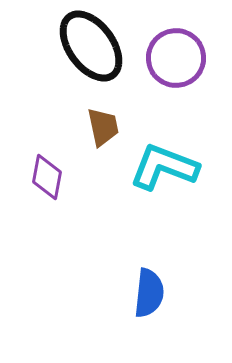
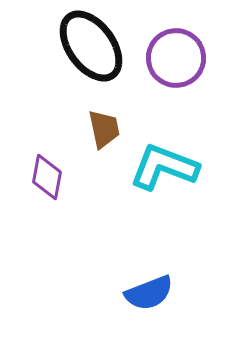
brown trapezoid: moved 1 px right, 2 px down
blue semicircle: rotated 63 degrees clockwise
